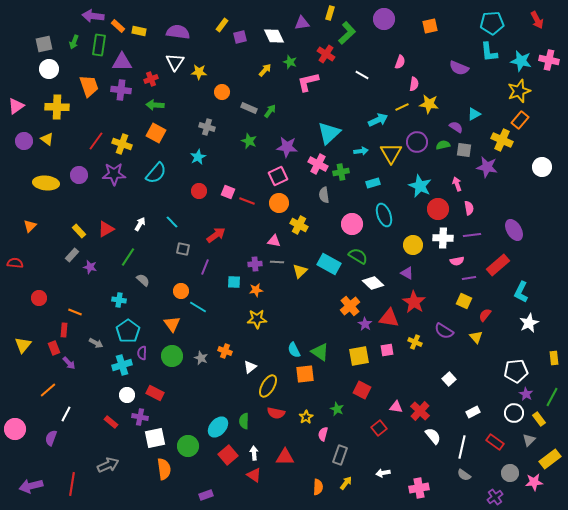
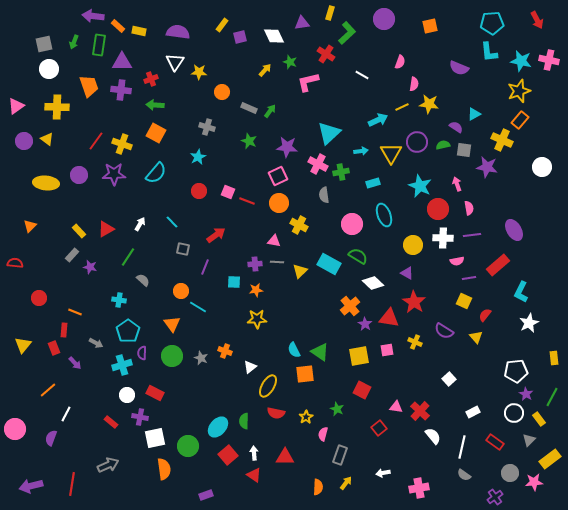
purple arrow at (69, 363): moved 6 px right
